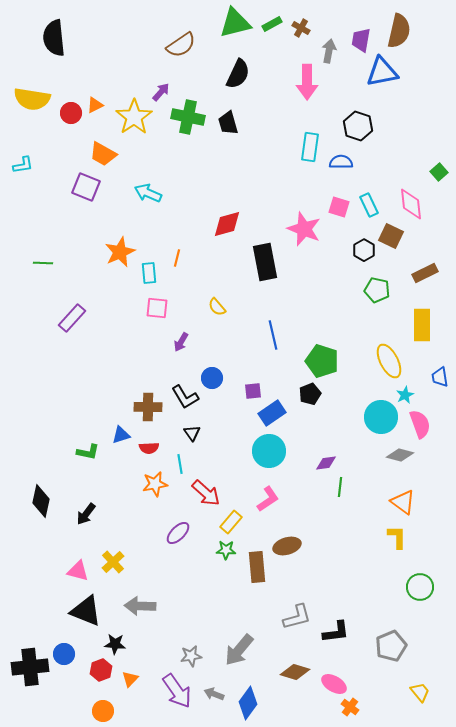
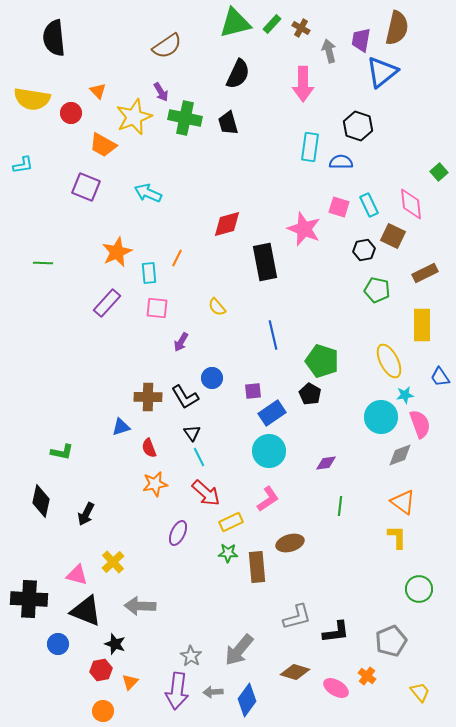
green rectangle at (272, 24): rotated 18 degrees counterclockwise
brown semicircle at (399, 31): moved 2 px left, 3 px up
brown semicircle at (181, 45): moved 14 px left, 1 px down
gray arrow at (329, 51): rotated 25 degrees counterclockwise
blue triangle at (382, 72): rotated 28 degrees counterclockwise
pink arrow at (307, 82): moved 4 px left, 2 px down
purple arrow at (161, 92): rotated 108 degrees clockwise
orange triangle at (95, 105): moved 3 px right, 14 px up; rotated 48 degrees counterclockwise
yellow star at (134, 117): rotated 12 degrees clockwise
green cross at (188, 117): moved 3 px left, 1 px down
orange trapezoid at (103, 154): moved 9 px up
brown square at (391, 236): moved 2 px right
black hexagon at (364, 250): rotated 20 degrees clockwise
orange star at (120, 252): moved 3 px left
orange line at (177, 258): rotated 12 degrees clockwise
purple rectangle at (72, 318): moved 35 px right, 15 px up
blue trapezoid at (440, 377): rotated 25 degrees counterclockwise
black pentagon at (310, 394): rotated 20 degrees counterclockwise
cyan star at (405, 395): rotated 18 degrees clockwise
brown cross at (148, 407): moved 10 px up
blue triangle at (121, 435): moved 8 px up
red semicircle at (149, 448): rotated 72 degrees clockwise
green L-shape at (88, 452): moved 26 px left
gray diamond at (400, 455): rotated 36 degrees counterclockwise
cyan line at (180, 464): moved 19 px right, 7 px up; rotated 18 degrees counterclockwise
green line at (340, 487): moved 19 px down
black arrow at (86, 514): rotated 10 degrees counterclockwise
yellow rectangle at (231, 522): rotated 25 degrees clockwise
purple ellipse at (178, 533): rotated 20 degrees counterclockwise
brown ellipse at (287, 546): moved 3 px right, 3 px up
green star at (226, 550): moved 2 px right, 3 px down
pink triangle at (78, 571): moved 1 px left, 4 px down
green circle at (420, 587): moved 1 px left, 2 px down
black star at (115, 644): rotated 15 degrees clockwise
gray pentagon at (391, 646): moved 5 px up
blue circle at (64, 654): moved 6 px left, 10 px up
gray star at (191, 656): rotated 30 degrees counterclockwise
black cross at (30, 667): moved 1 px left, 68 px up; rotated 9 degrees clockwise
red hexagon at (101, 670): rotated 10 degrees clockwise
orange triangle at (130, 679): moved 3 px down
pink ellipse at (334, 684): moved 2 px right, 4 px down
purple arrow at (177, 691): rotated 42 degrees clockwise
gray arrow at (214, 694): moved 1 px left, 2 px up; rotated 24 degrees counterclockwise
blue diamond at (248, 703): moved 1 px left, 3 px up
orange cross at (350, 707): moved 17 px right, 31 px up
